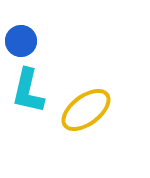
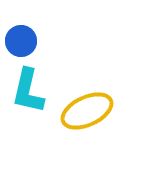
yellow ellipse: moved 1 px right, 1 px down; rotated 12 degrees clockwise
